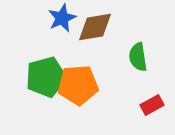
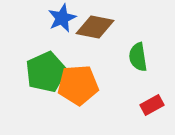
brown diamond: rotated 21 degrees clockwise
green pentagon: moved 5 px up; rotated 9 degrees counterclockwise
